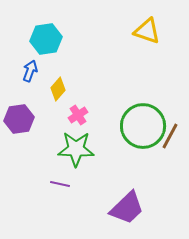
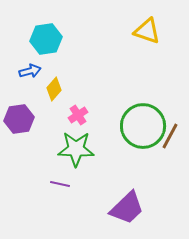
blue arrow: rotated 55 degrees clockwise
yellow diamond: moved 4 px left
